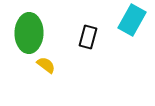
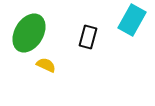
green ellipse: rotated 30 degrees clockwise
yellow semicircle: rotated 12 degrees counterclockwise
